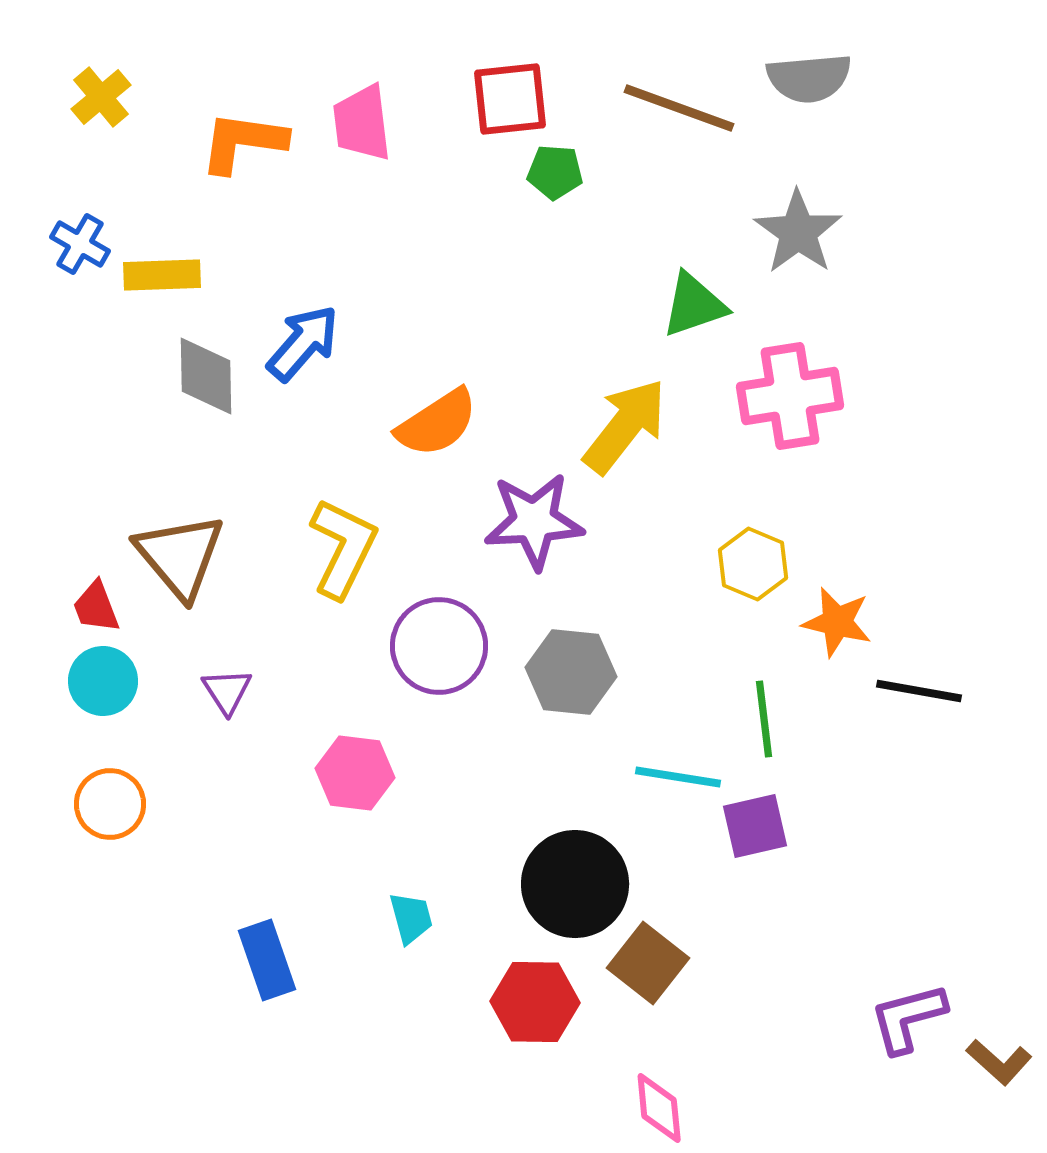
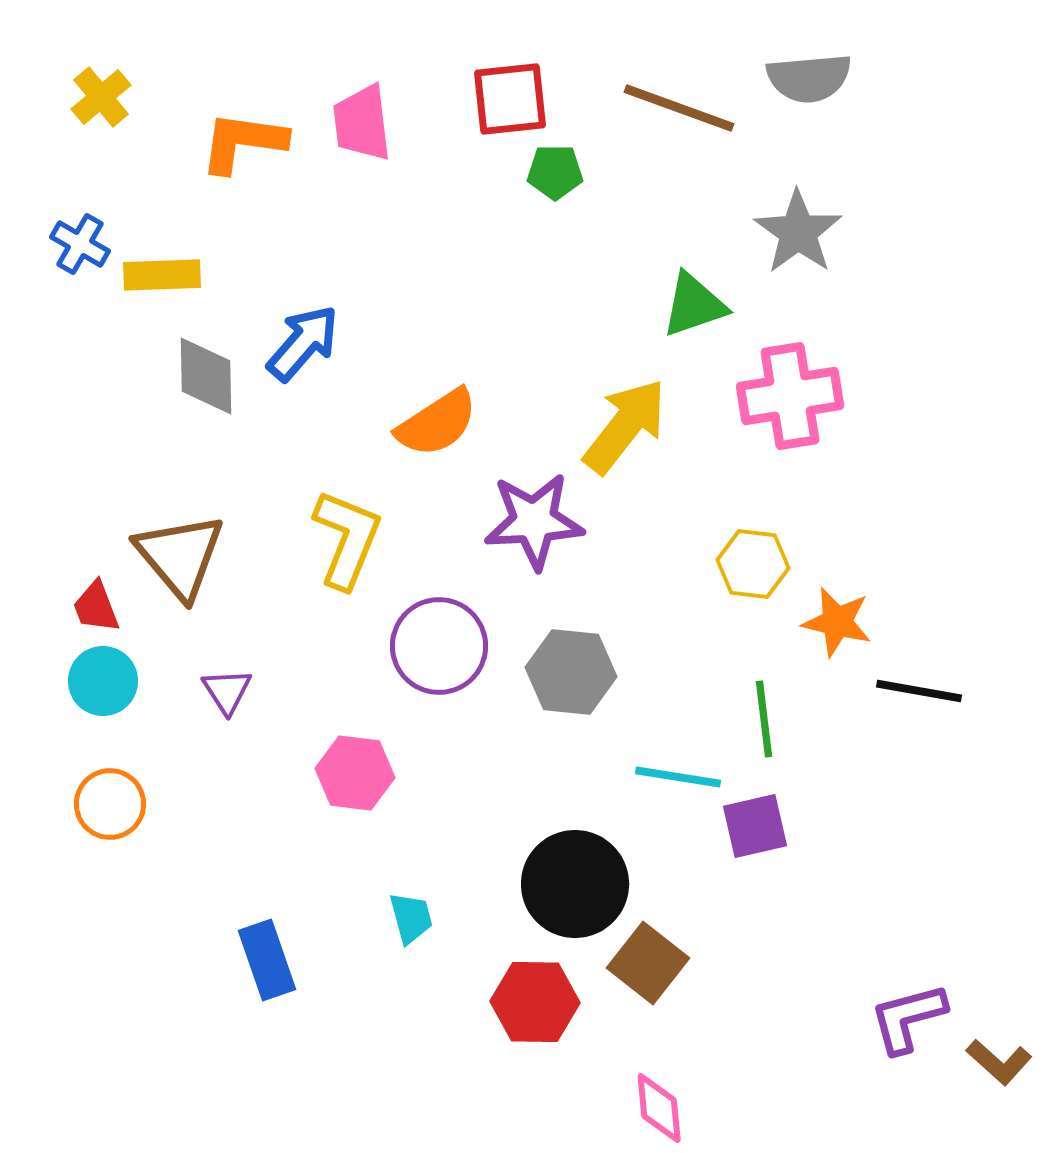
green pentagon: rotated 4 degrees counterclockwise
yellow L-shape: moved 4 px right, 9 px up; rotated 4 degrees counterclockwise
yellow hexagon: rotated 16 degrees counterclockwise
